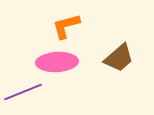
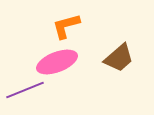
pink ellipse: rotated 18 degrees counterclockwise
purple line: moved 2 px right, 2 px up
